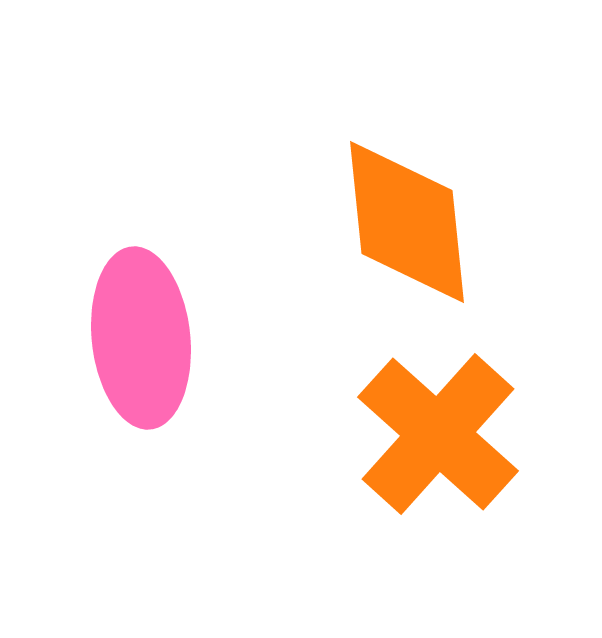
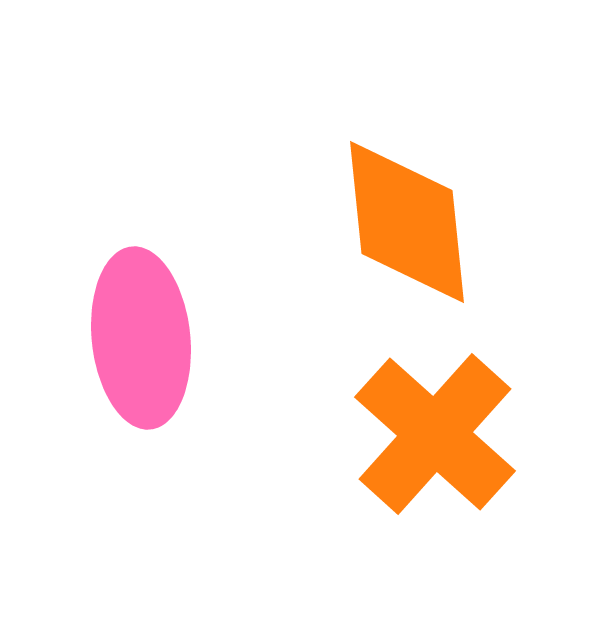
orange cross: moved 3 px left
